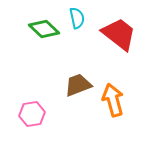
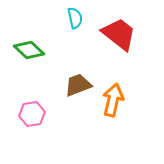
cyan semicircle: moved 2 px left
green diamond: moved 15 px left, 21 px down
orange arrow: rotated 28 degrees clockwise
